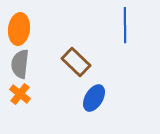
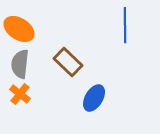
orange ellipse: rotated 64 degrees counterclockwise
brown rectangle: moved 8 px left
